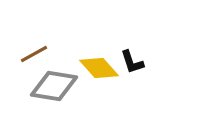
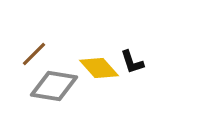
brown line: rotated 16 degrees counterclockwise
